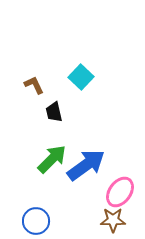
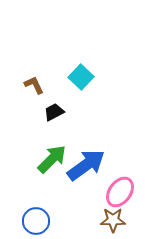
black trapezoid: rotated 75 degrees clockwise
